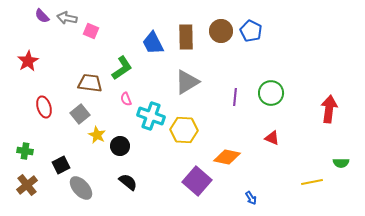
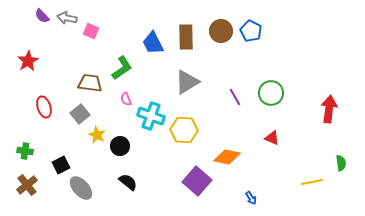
purple line: rotated 36 degrees counterclockwise
green semicircle: rotated 98 degrees counterclockwise
